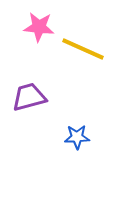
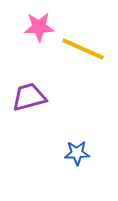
pink star: rotated 8 degrees counterclockwise
blue star: moved 16 px down
